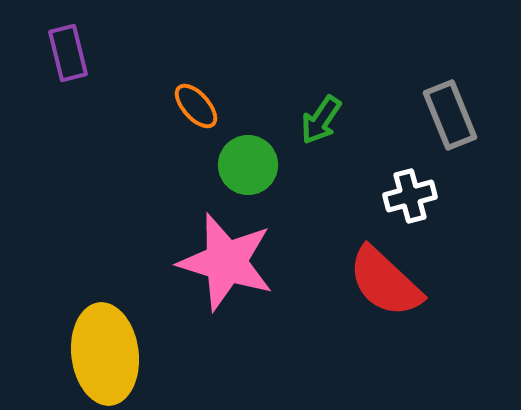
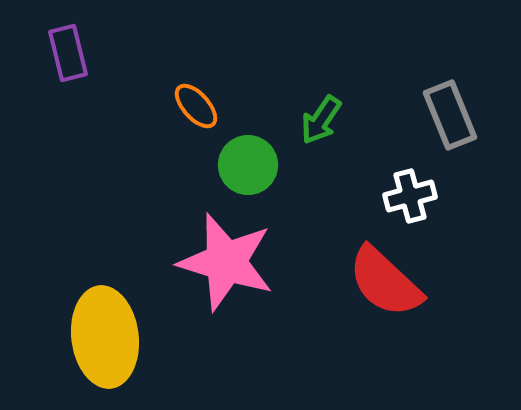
yellow ellipse: moved 17 px up
